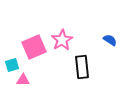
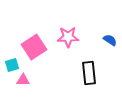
pink star: moved 6 px right, 3 px up; rotated 30 degrees clockwise
pink square: rotated 10 degrees counterclockwise
black rectangle: moved 7 px right, 6 px down
